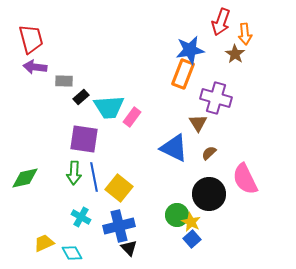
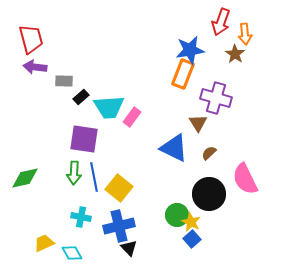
cyan cross: rotated 18 degrees counterclockwise
